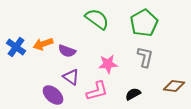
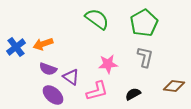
blue cross: rotated 18 degrees clockwise
purple semicircle: moved 19 px left, 18 px down
